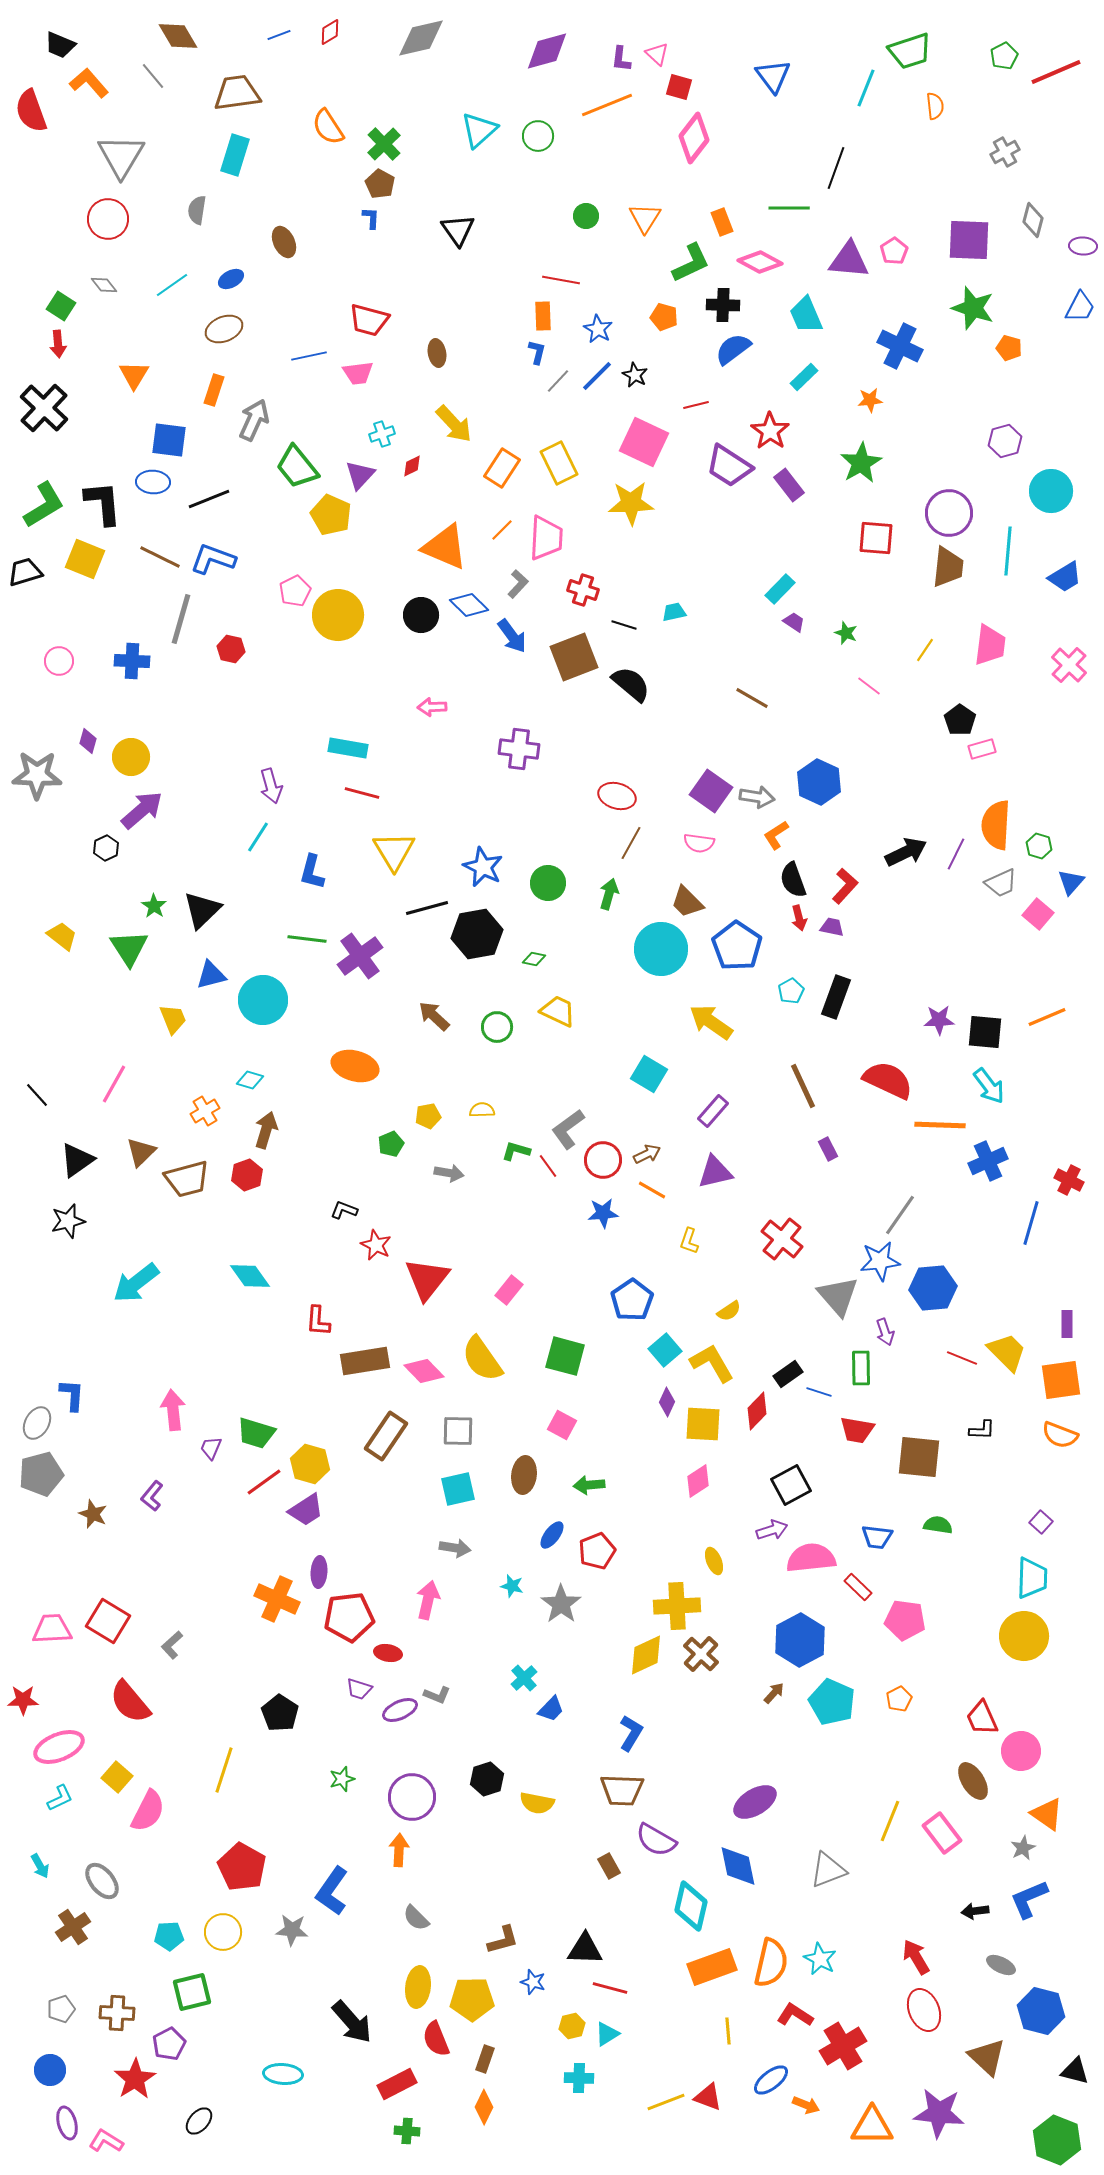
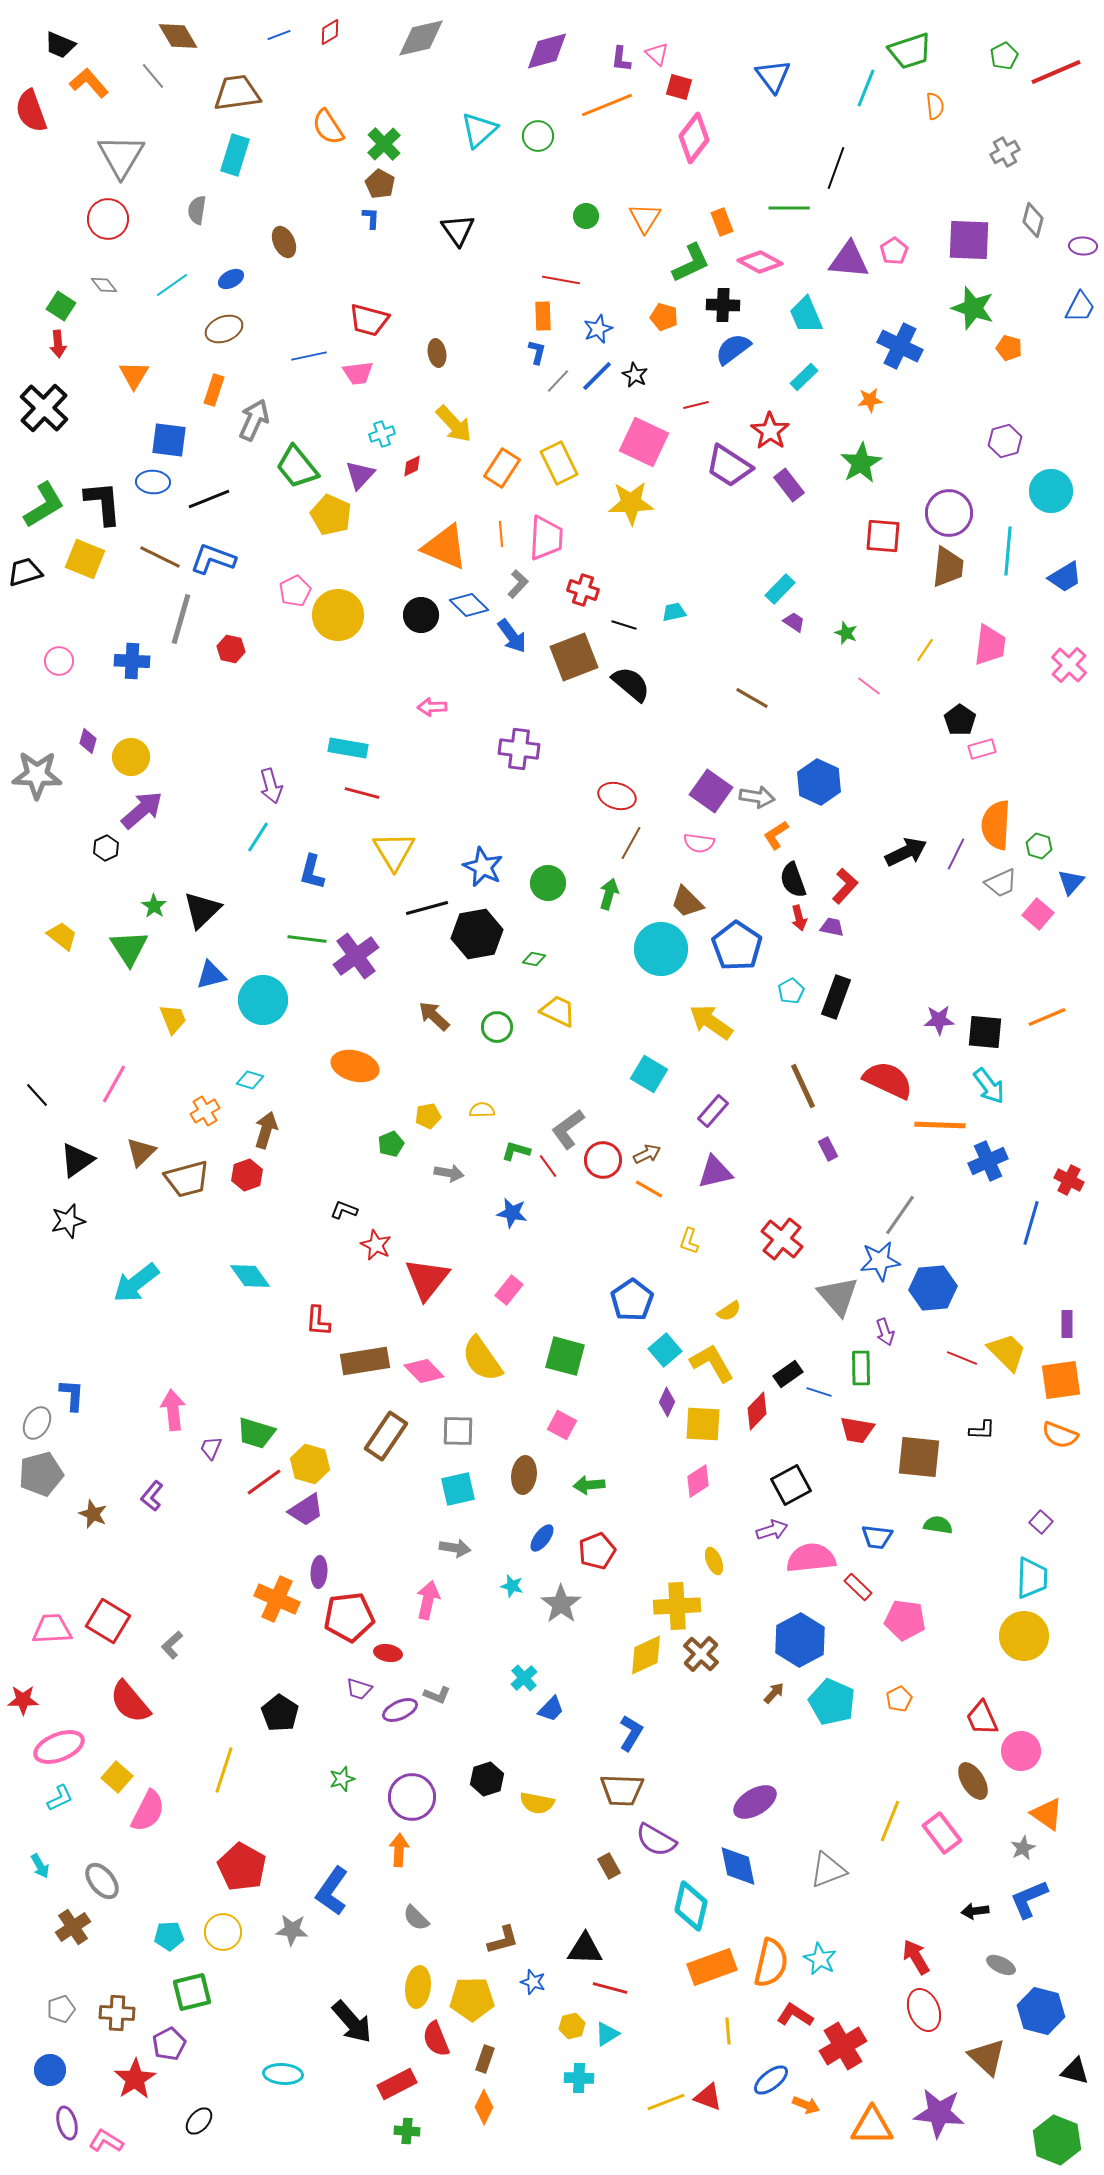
blue star at (598, 329): rotated 20 degrees clockwise
orange line at (502, 530): moved 1 px left, 4 px down; rotated 50 degrees counterclockwise
red square at (876, 538): moved 7 px right, 2 px up
purple cross at (360, 956): moved 4 px left
orange line at (652, 1190): moved 3 px left, 1 px up
blue star at (603, 1213): moved 91 px left; rotated 16 degrees clockwise
blue ellipse at (552, 1535): moved 10 px left, 3 px down
